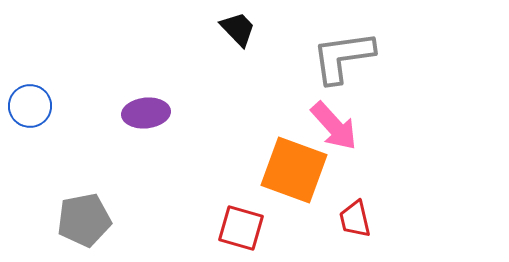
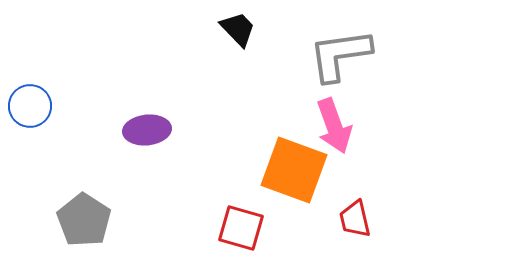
gray L-shape: moved 3 px left, 2 px up
purple ellipse: moved 1 px right, 17 px down
pink arrow: rotated 22 degrees clockwise
gray pentagon: rotated 28 degrees counterclockwise
